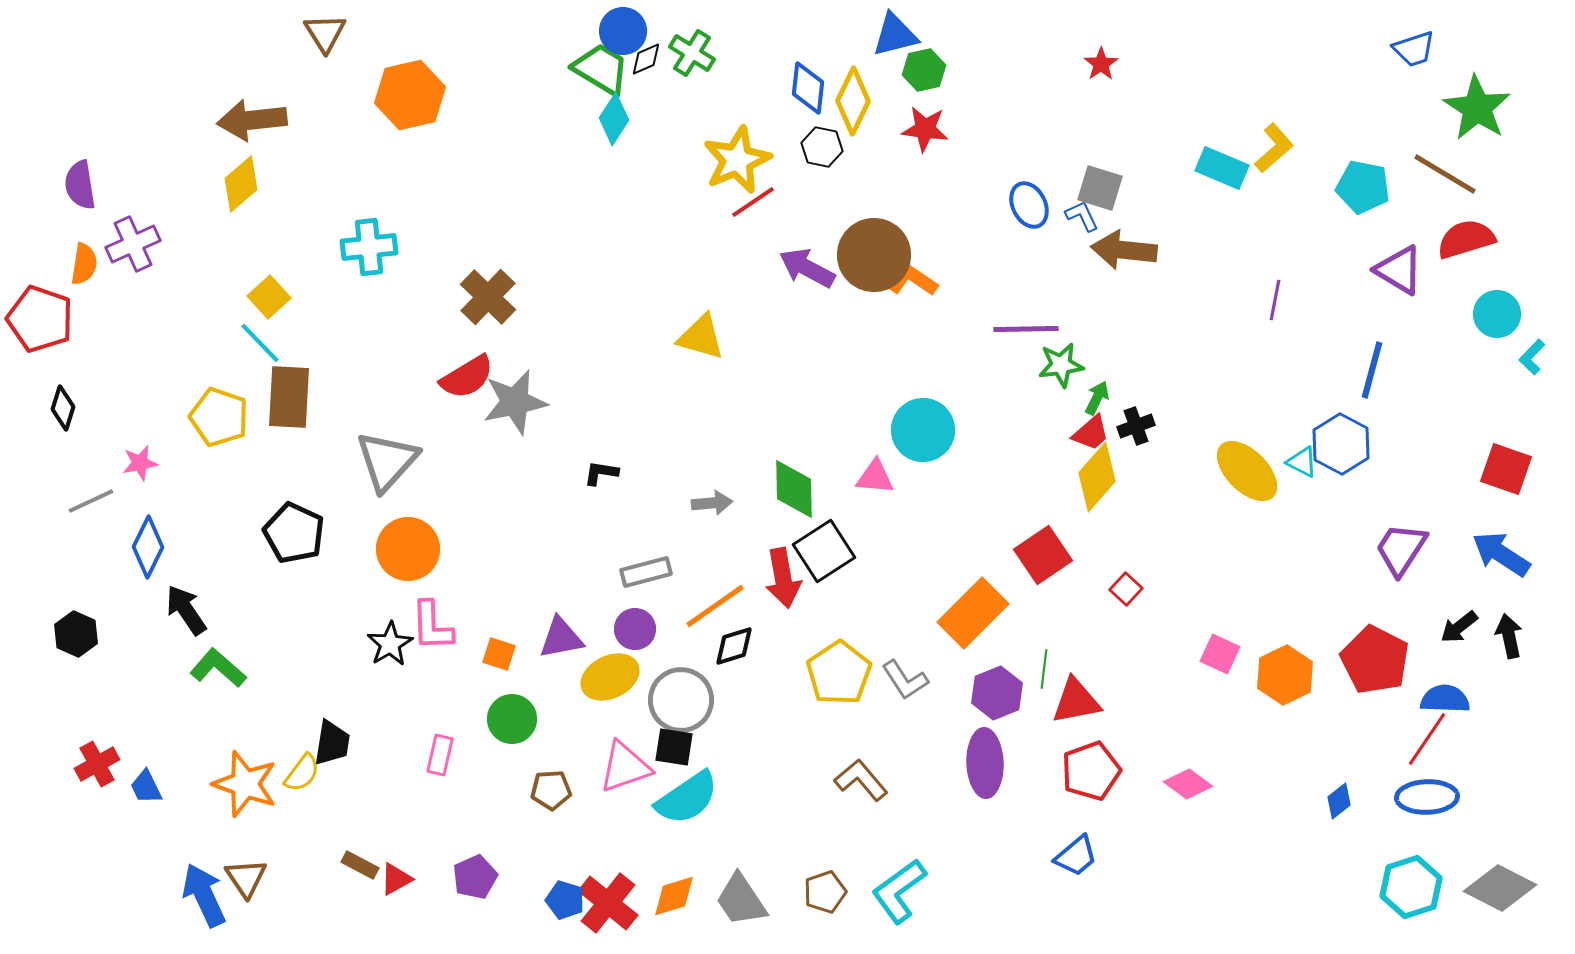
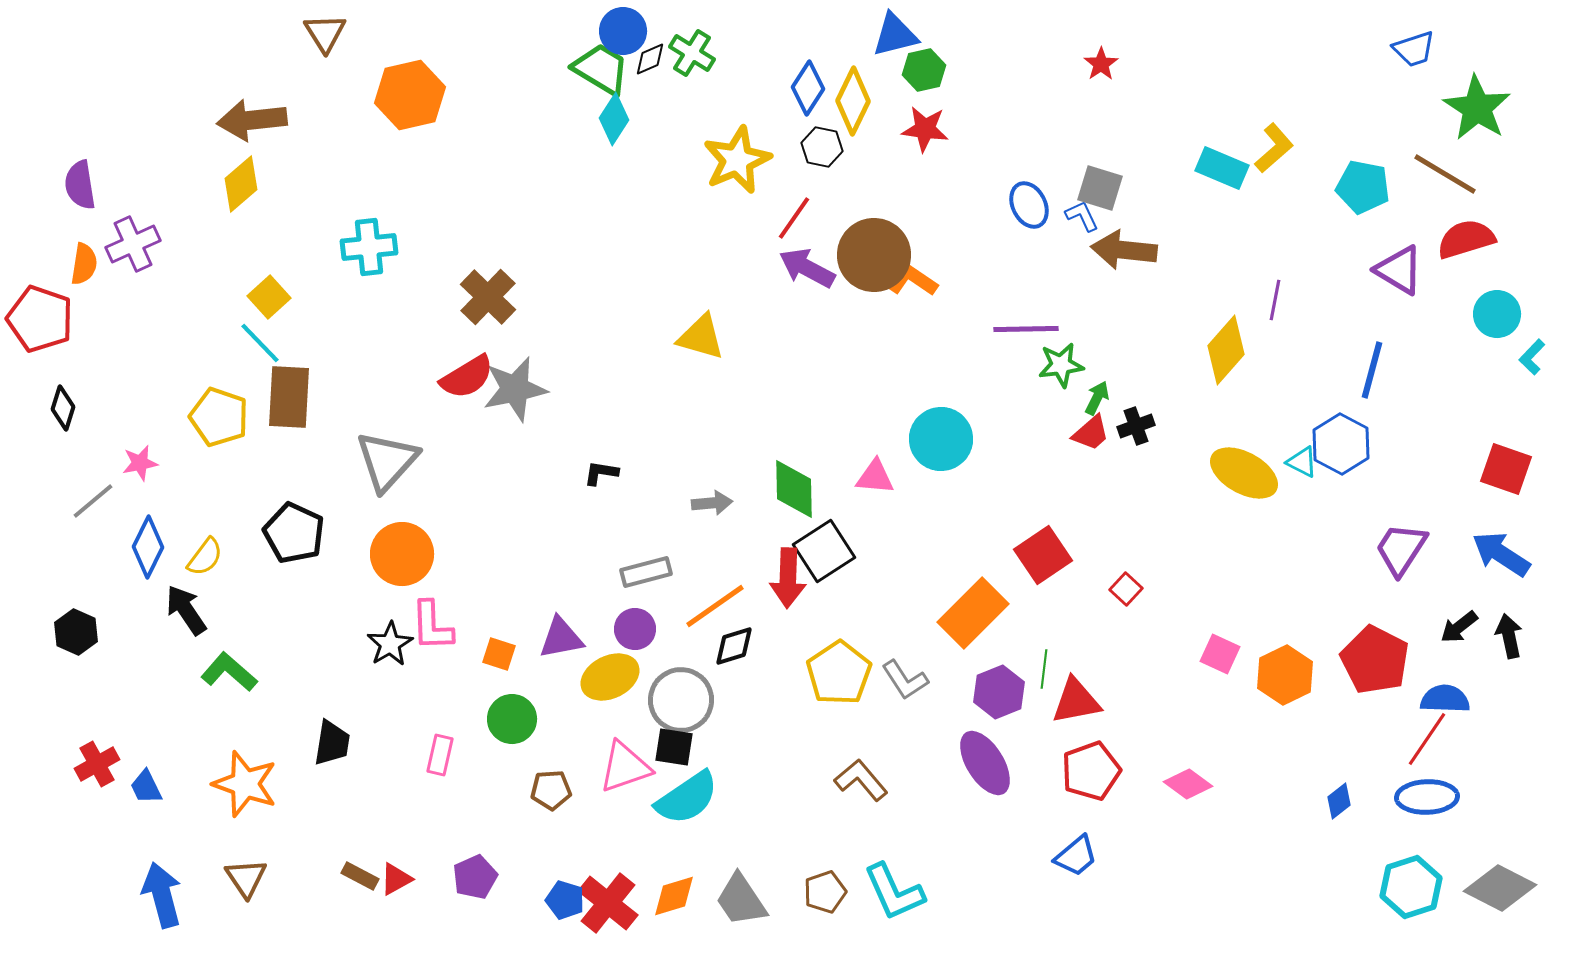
black diamond at (646, 59): moved 4 px right
blue diamond at (808, 88): rotated 26 degrees clockwise
red line at (753, 202): moved 41 px right, 16 px down; rotated 21 degrees counterclockwise
gray star at (515, 402): moved 13 px up
cyan circle at (923, 430): moved 18 px right, 9 px down
yellow ellipse at (1247, 471): moved 3 px left, 2 px down; rotated 16 degrees counterclockwise
yellow diamond at (1097, 477): moved 129 px right, 127 px up
gray line at (91, 501): moved 2 px right; rotated 15 degrees counterclockwise
orange circle at (408, 549): moved 6 px left, 5 px down
red arrow at (783, 578): moved 5 px right; rotated 12 degrees clockwise
black hexagon at (76, 634): moved 2 px up
green L-shape at (218, 668): moved 11 px right, 4 px down
purple hexagon at (997, 693): moved 2 px right, 1 px up
purple ellipse at (985, 763): rotated 30 degrees counterclockwise
yellow semicircle at (302, 773): moved 97 px left, 216 px up
brown rectangle at (360, 865): moved 11 px down
cyan L-shape at (899, 891): moved 5 px left, 1 px down; rotated 78 degrees counterclockwise
blue arrow at (204, 895): moved 42 px left; rotated 10 degrees clockwise
